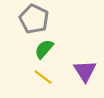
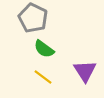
gray pentagon: moved 1 px left, 1 px up
green semicircle: rotated 95 degrees counterclockwise
